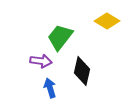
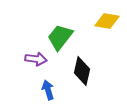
yellow diamond: rotated 20 degrees counterclockwise
purple arrow: moved 5 px left, 2 px up
blue arrow: moved 2 px left, 2 px down
